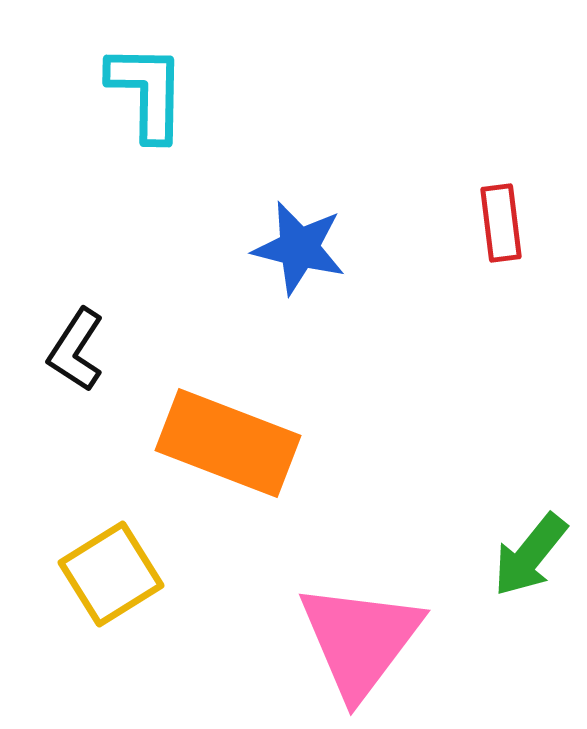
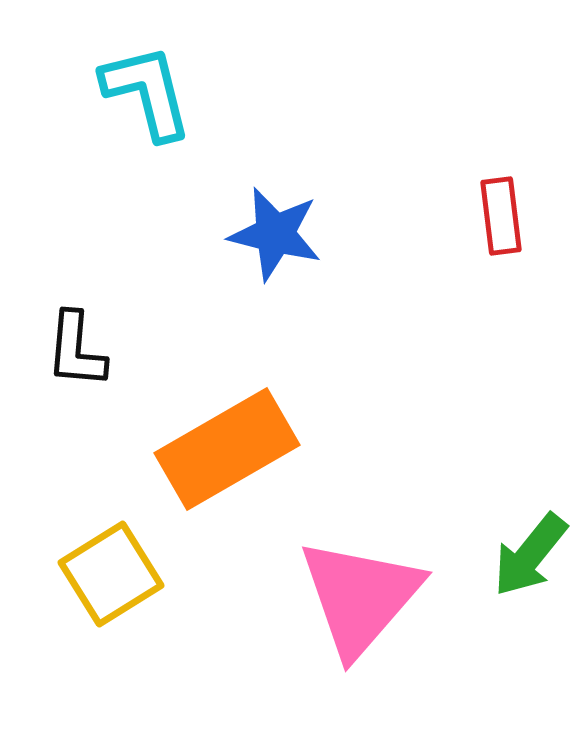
cyan L-shape: rotated 15 degrees counterclockwise
red rectangle: moved 7 px up
blue star: moved 24 px left, 14 px up
black L-shape: rotated 28 degrees counterclockwise
orange rectangle: moved 1 px left, 6 px down; rotated 51 degrees counterclockwise
pink triangle: moved 43 px up; rotated 4 degrees clockwise
